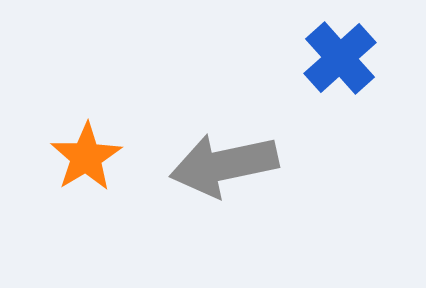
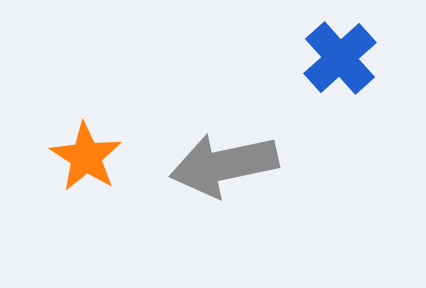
orange star: rotated 8 degrees counterclockwise
